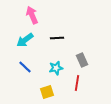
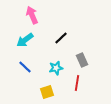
black line: moved 4 px right; rotated 40 degrees counterclockwise
